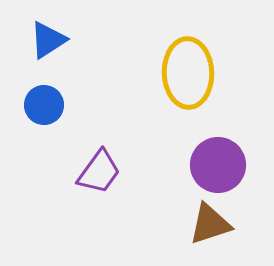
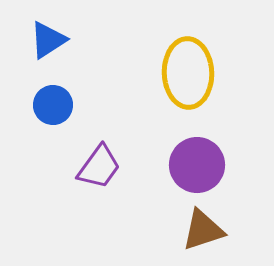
blue circle: moved 9 px right
purple circle: moved 21 px left
purple trapezoid: moved 5 px up
brown triangle: moved 7 px left, 6 px down
